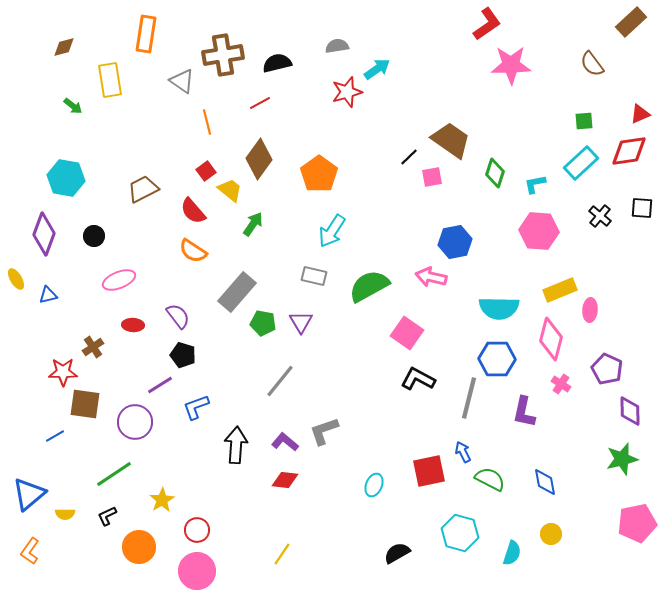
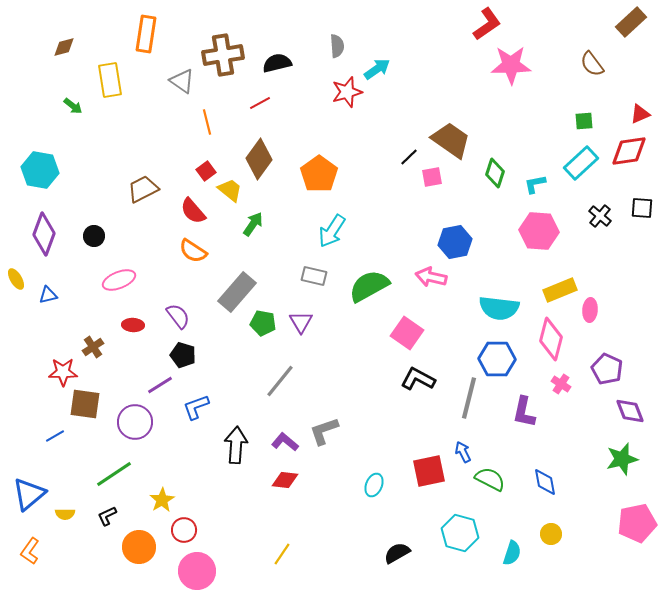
gray semicircle at (337, 46): rotated 95 degrees clockwise
cyan hexagon at (66, 178): moved 26 px left, 8 px up
cyan semicircle at (499, 308): rotated 6 degrees clockwise
purple diamond at (630, 411): rotated 20 degrees counterclockwise
red circle at (197, 530): moved 13 px left
